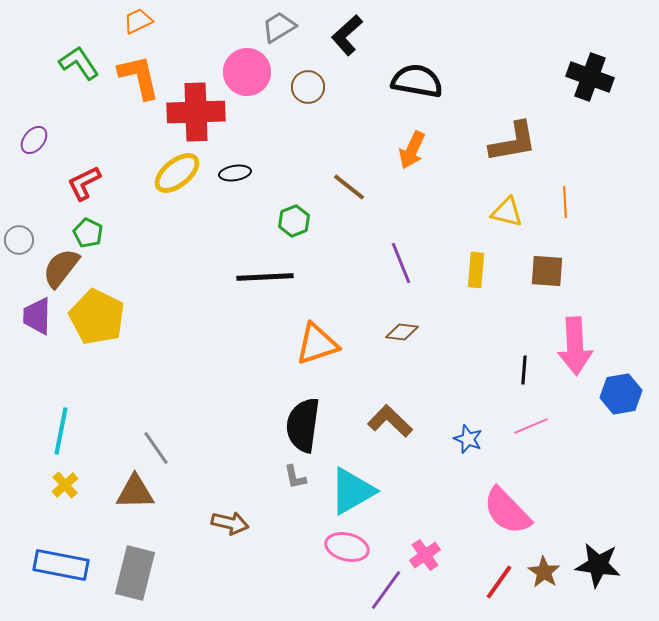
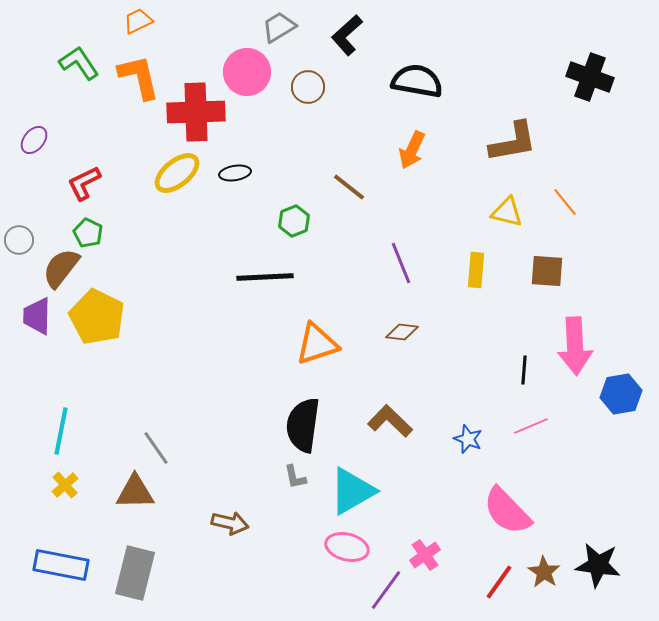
orange line at (565, 202): rotated 36 degrees counterclockwise
